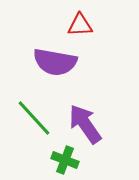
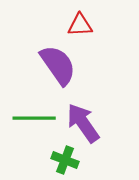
purple semicircle: moved 3 px right, 3 px down; rotated 135 degrees counterclockwise
green line: rotated 48 degrees counterclockwise
purple arrow: moved 2 px left, 1 px up
